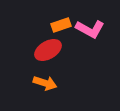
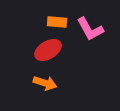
orange rectangle: moved 4 px left, 3 px up; rotated 24 degrees clockwise
pink L-shape: rotated 32 degrees clockwise
